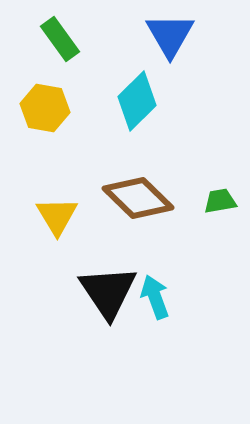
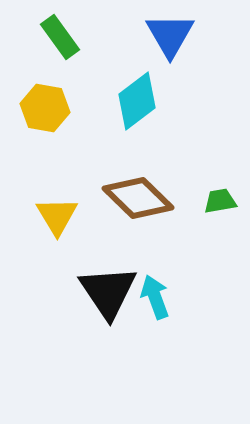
green rectangle: moved 2 px up
cyan diamond: rotated 8 degrees clockwise
